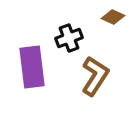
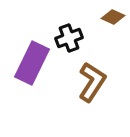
purple rectangle: moved 4 px up; rotated 33 degrees clockwise
brown L-shape: moved 3 px left, 6 px down
